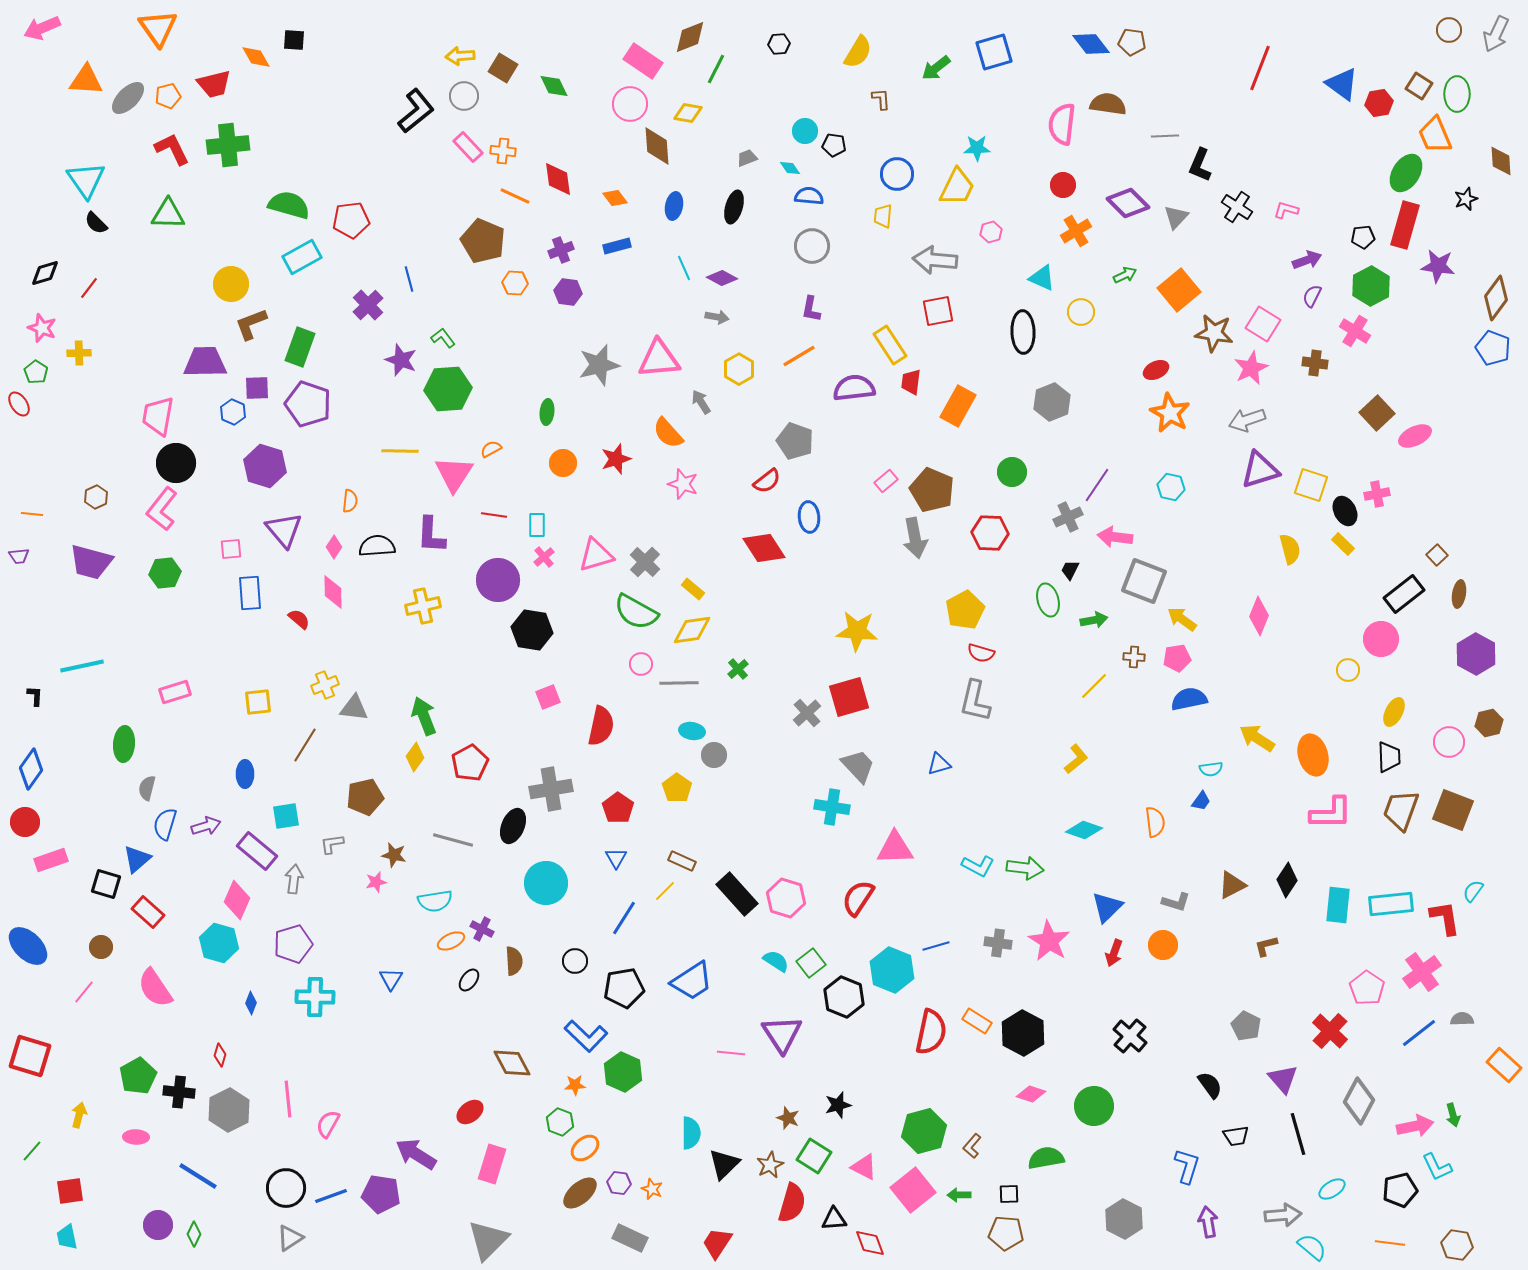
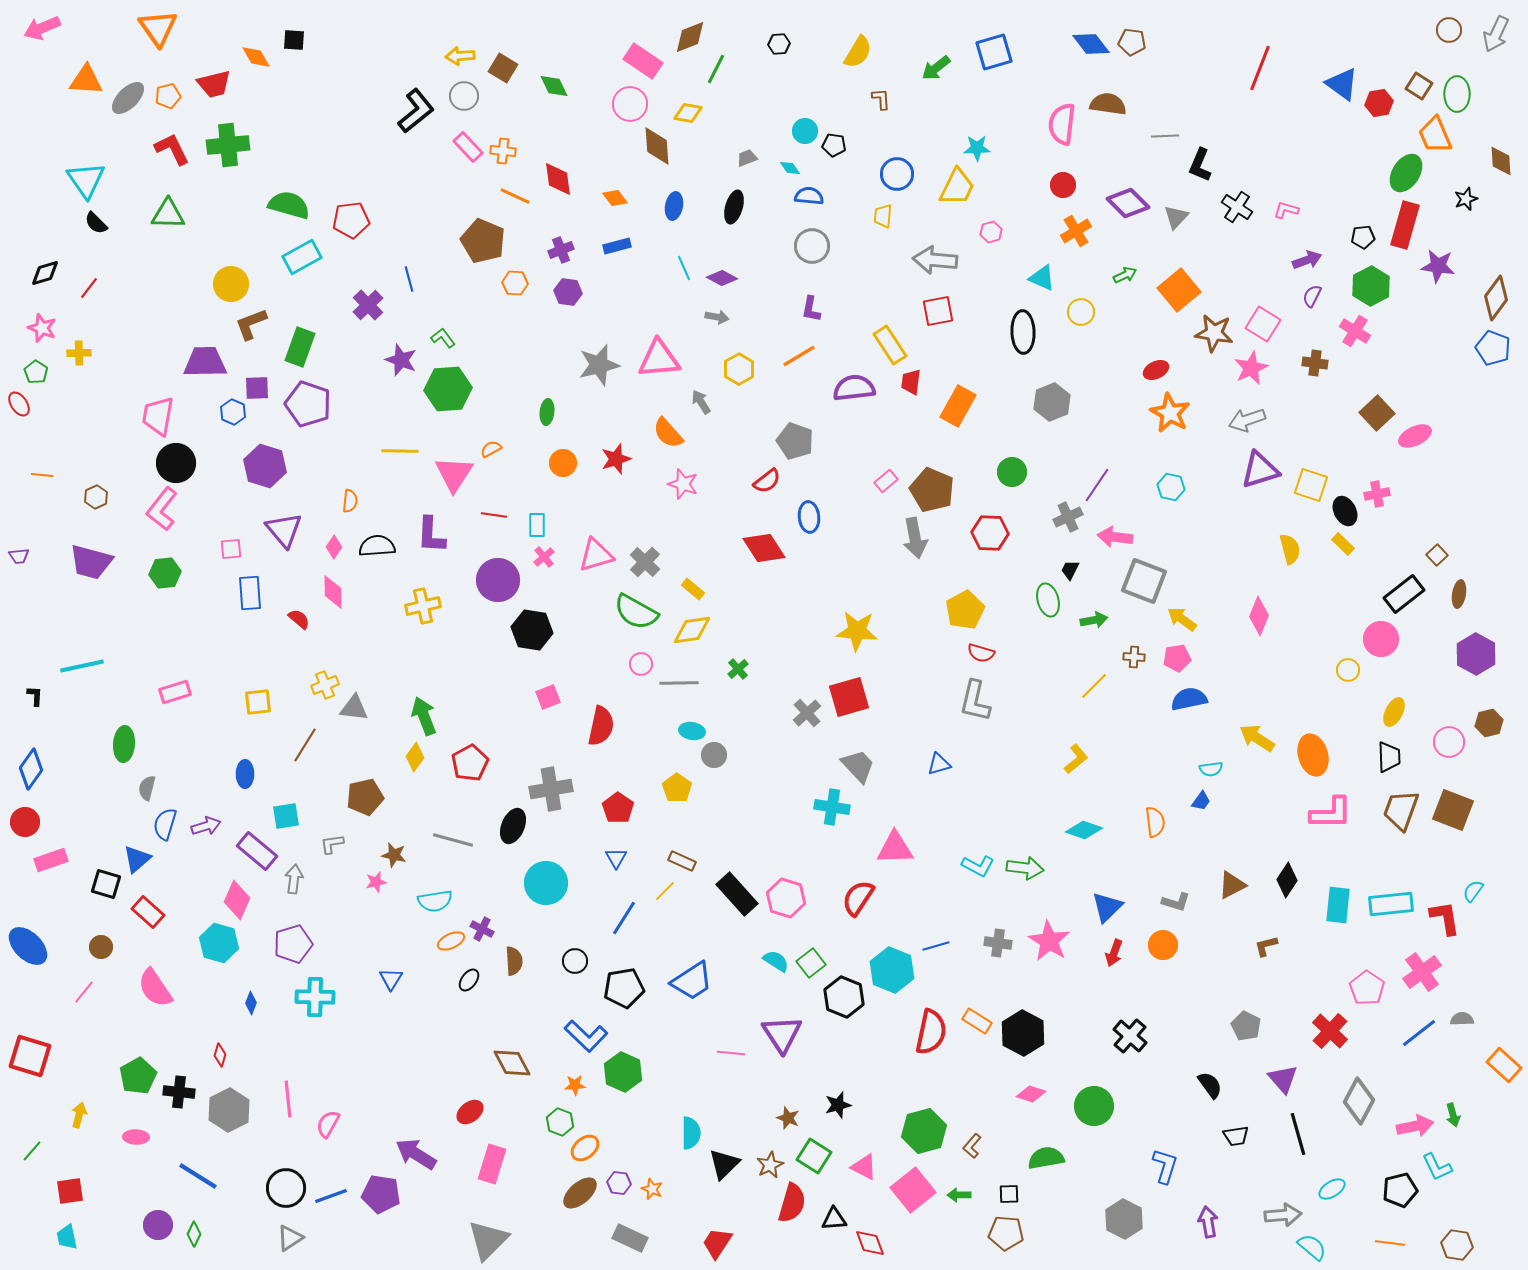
orange line at (32, 514): moved 10 px right, 39 px up
blue L-shape at (1187, 1166): moved 22 px left
